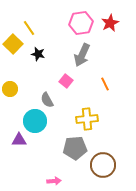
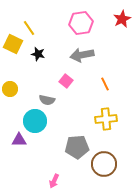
red star: moved 12 px right, 4 px up
yellow square: rotated 18 degrees counterclockwise
gray arrow: rotated 55 degrees clockwise
gray semicircle: rotated 49 degrees counterclockwise
yellow cross: moved 19 px right
gray pentagon: moved 2 px right, 1 px up
brown circle: moved 1 px right, 1 px up
pink arrow: rotated 120 degrees clockwise
